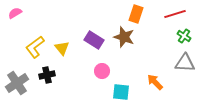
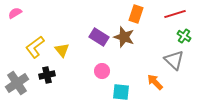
purple rectangle: moved 5 px right, 3 px up
yellow triangle: moved 2 px down
gray triangle: moved 11 px left, 3 px up; rotated 40 degrees clockwise
